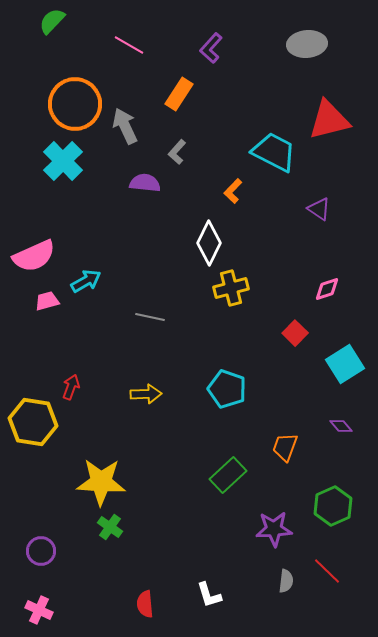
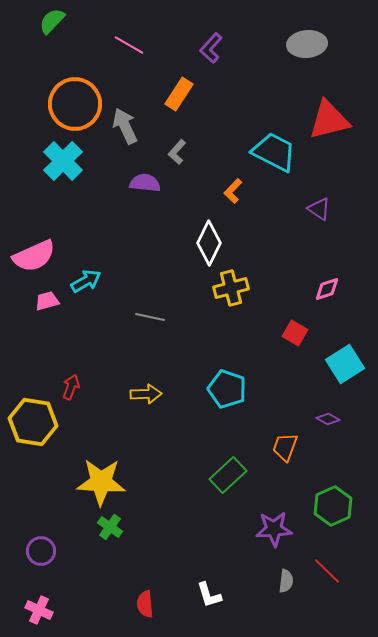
red square: rotated 15 degrees counterclockwise
purple diamond: moved 13 px left, 7 px up; rotated 20 degrees counterclockwise
